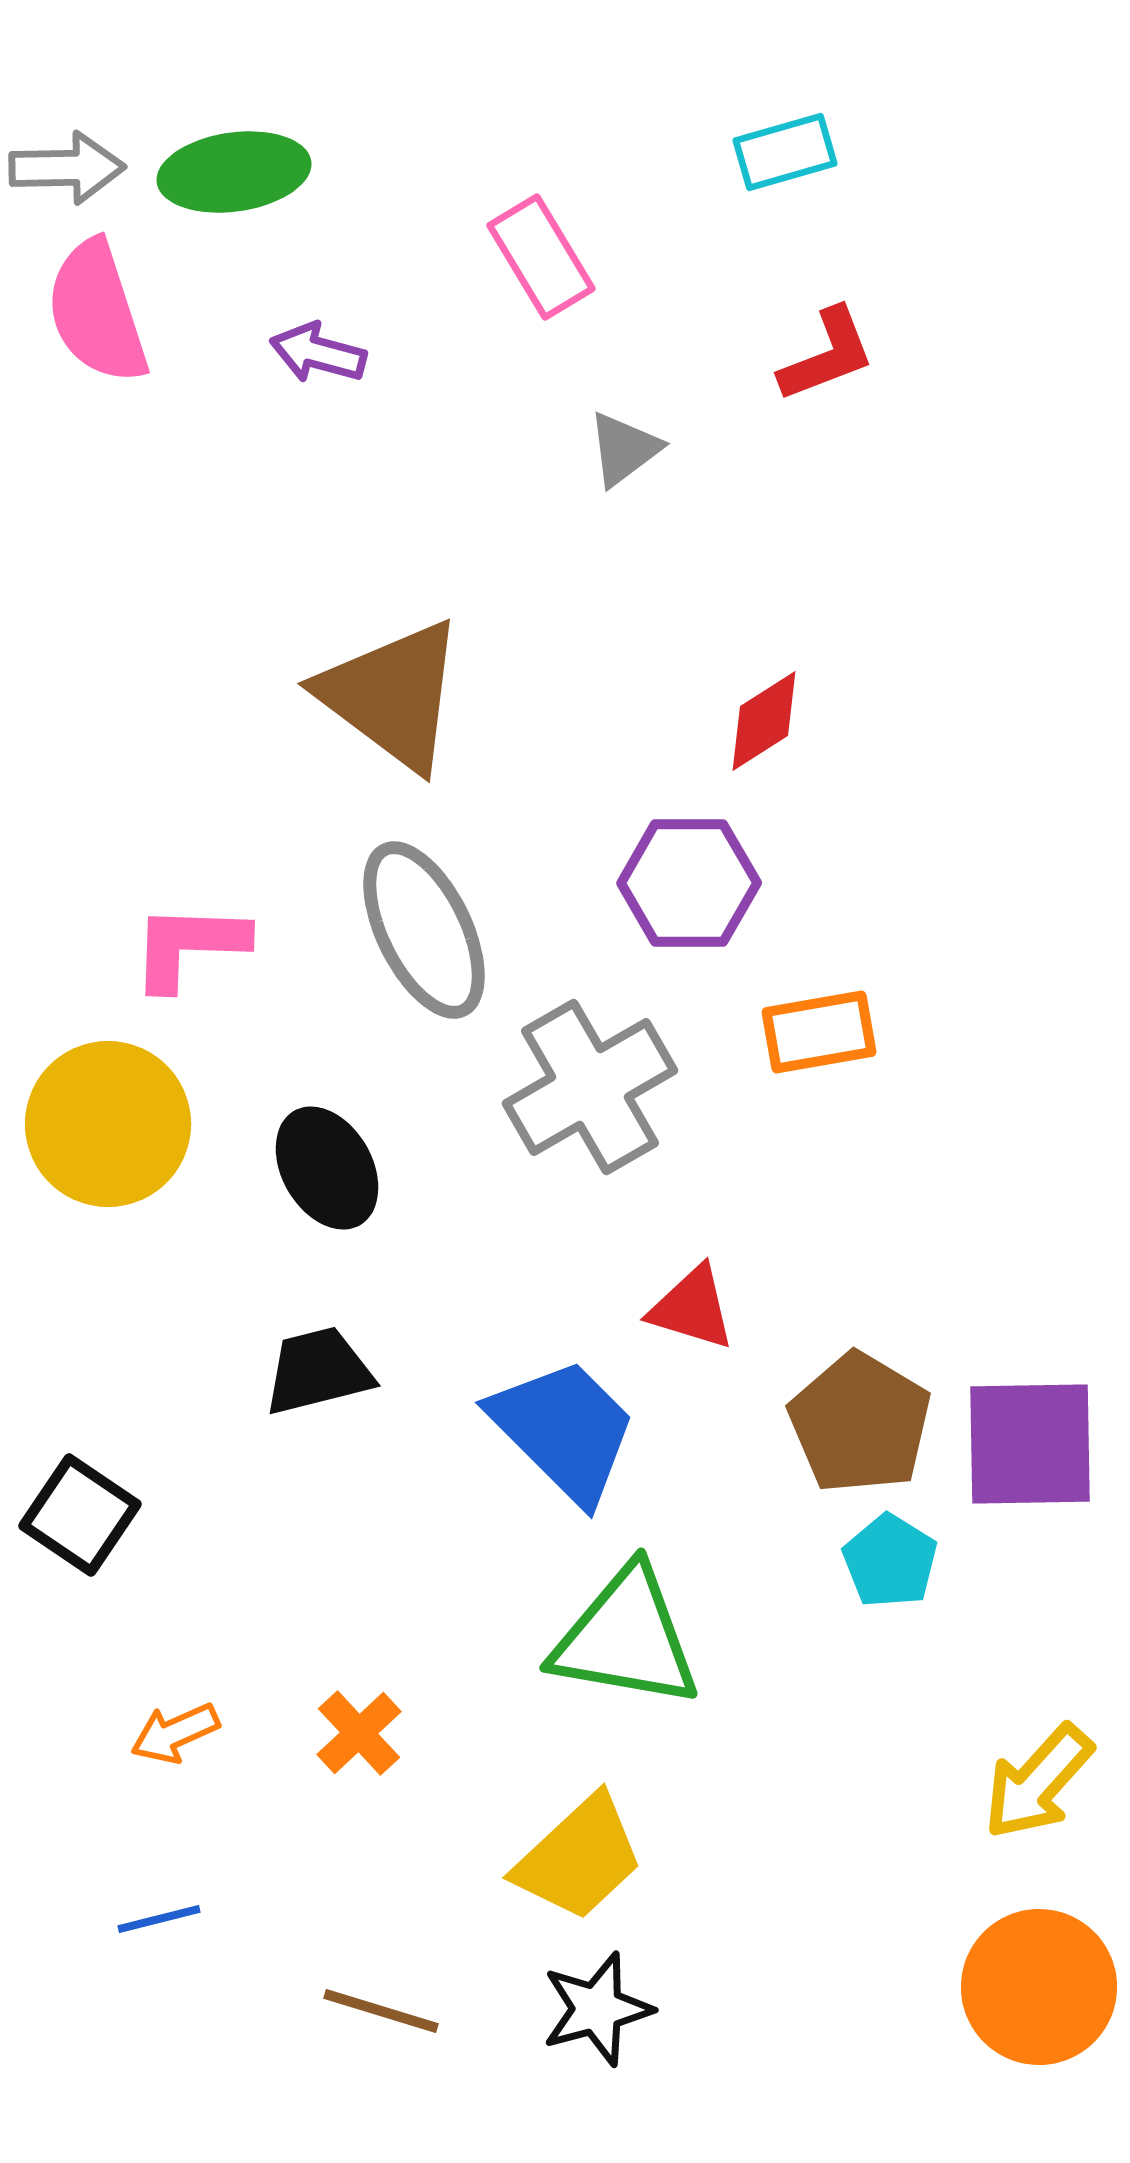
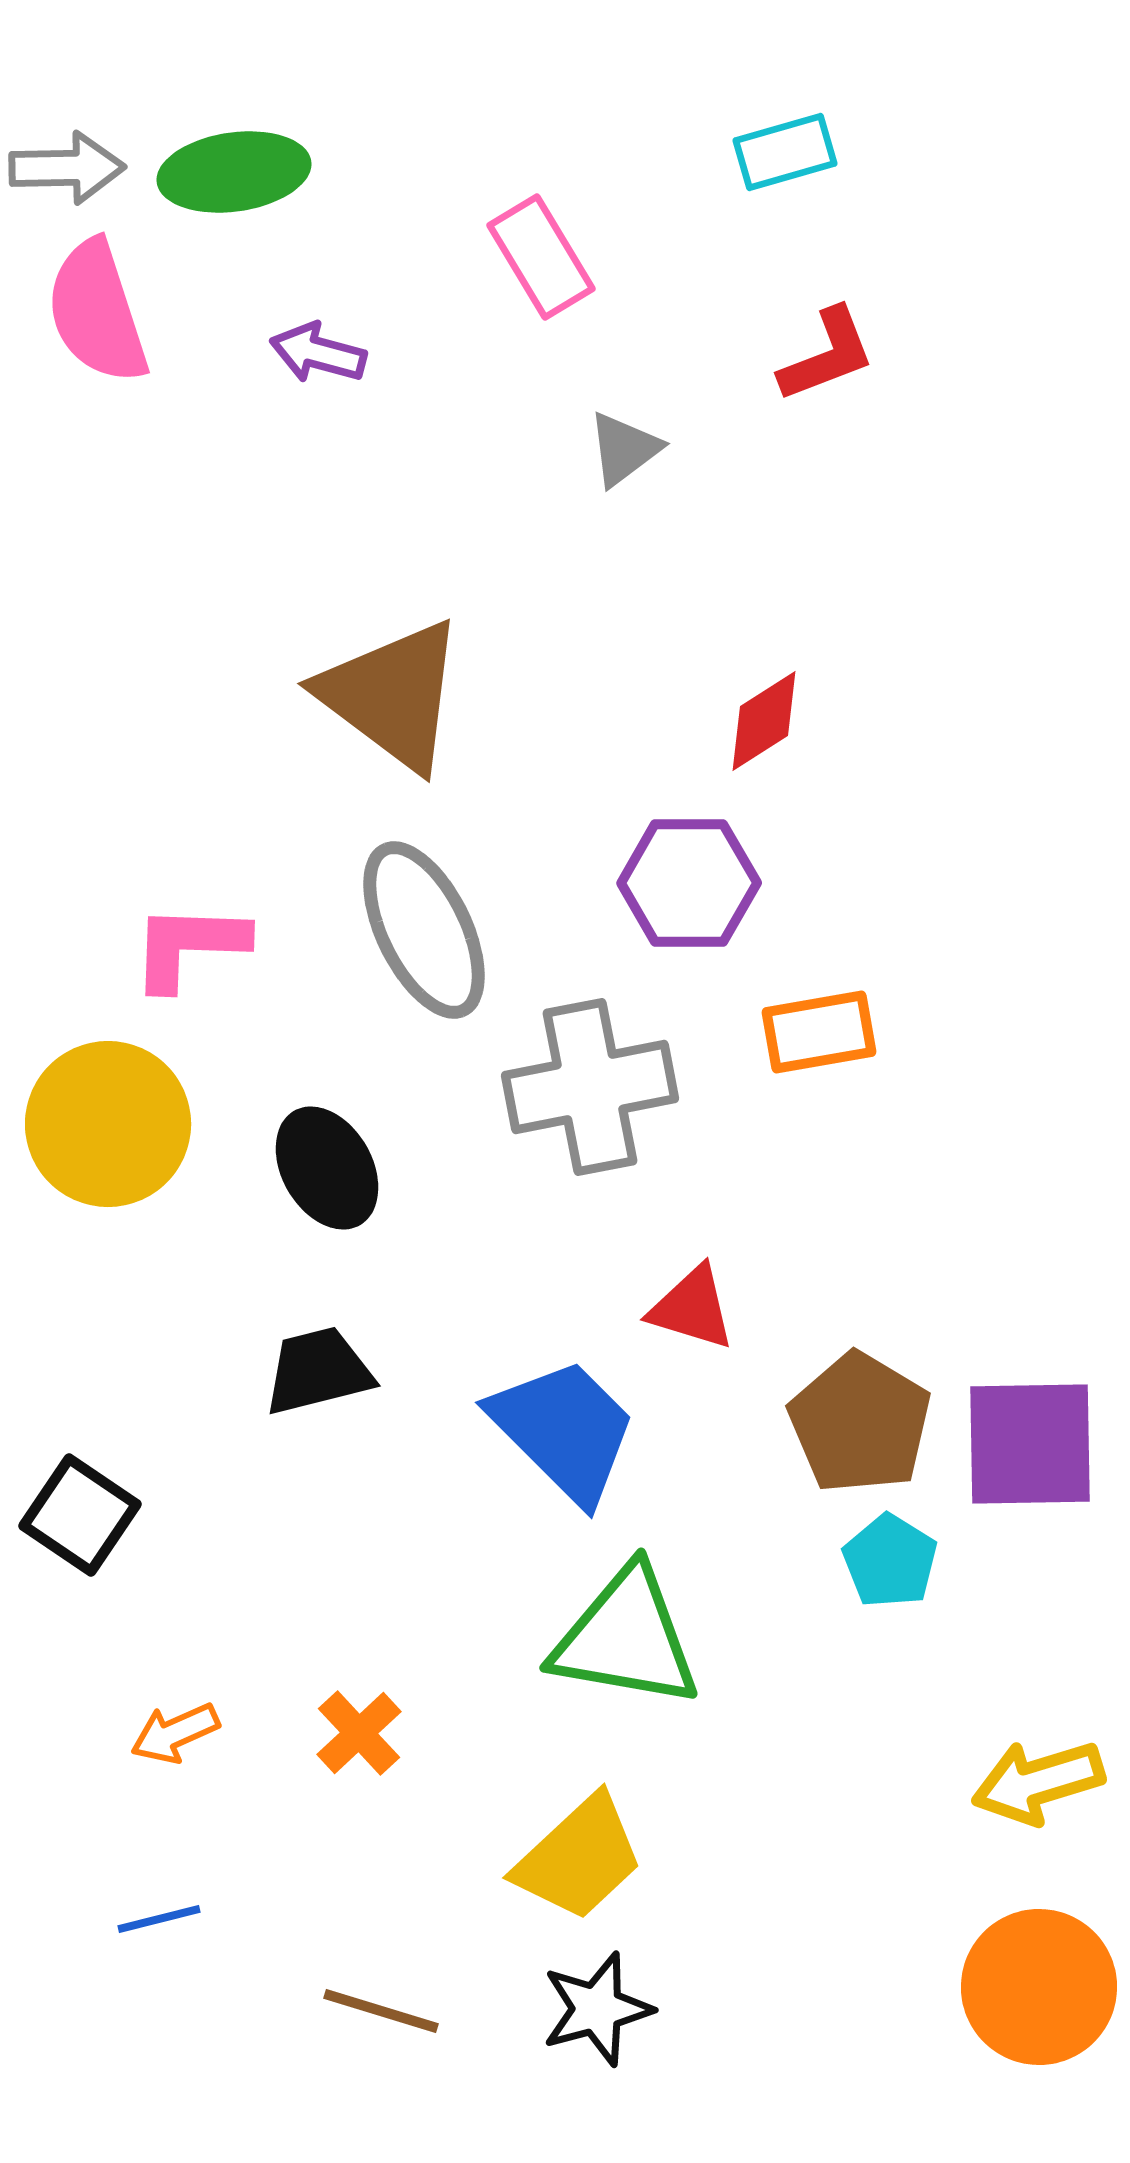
gray cross: rotated 19 degrees clockwise
yellow arrow: rotated 31 degrees clockwise
